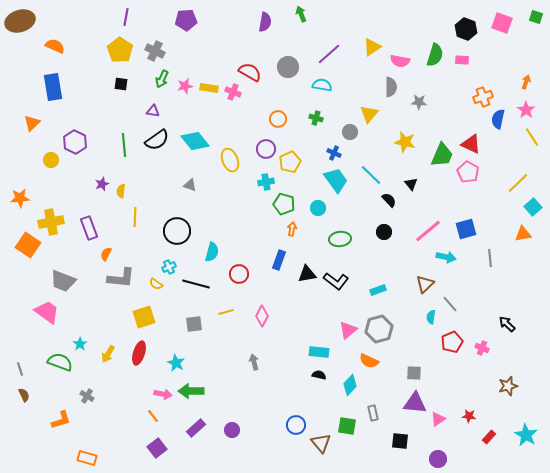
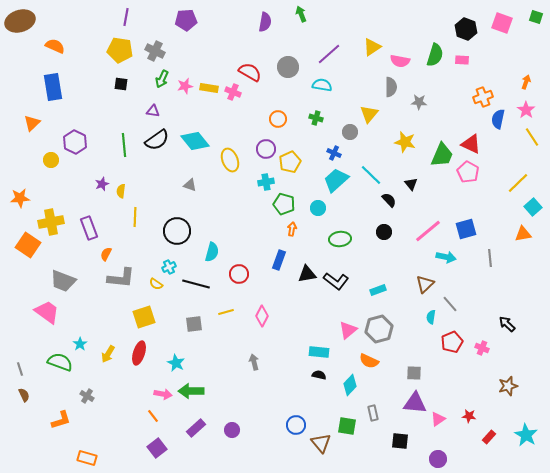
yellow pentagon at (120, 50): rotated 25 degrees counterclockwise
cyan trapezoid at (336, 180): rotated 96 degrees counterclockwise
